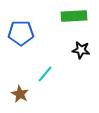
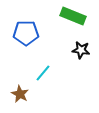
green rectangle: moved 1 px left; rotated 25 degrees clockwise
blue pentagon: moved 5 px right
cyan line: moved 2 px left, 1 px up
